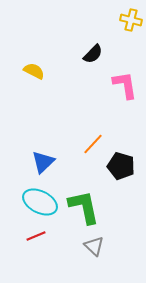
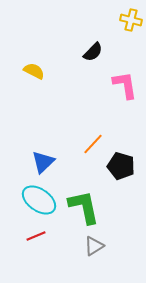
black semicircle: moved 2 px up
cyan ellipse: moved 1 px left, 2 px up; rotated 8 degrees clockwise
gray triangle: rotated 45 degrees clockwise
